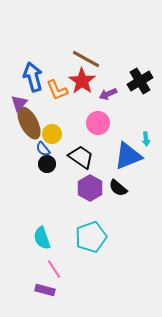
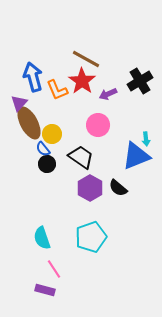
pink circle: moved 2 px down
blue triangle: moved 8 px right
